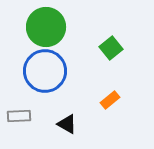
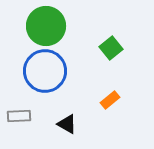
green circle: moved 1 px up
